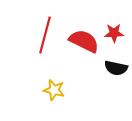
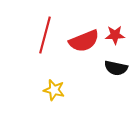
red star: moved 1 px right, 2 px down
red semicircle: rotated 132 degrees clockwise
